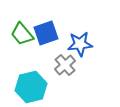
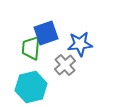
green trapezoid: moved 9 px right, 14 px down; rotated 45 degrees clockwise
